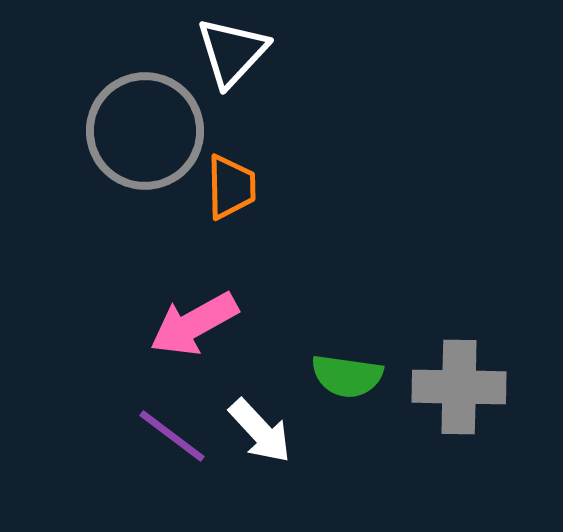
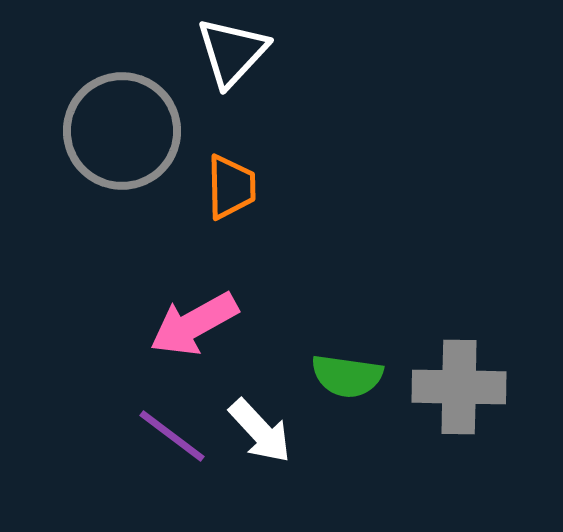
gray circle: moved 23 px left
